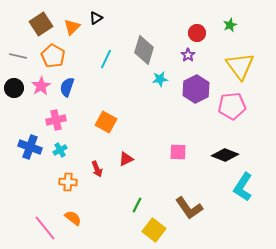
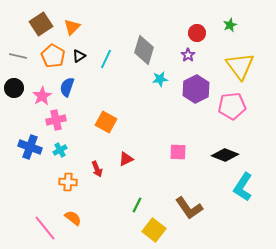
black triangle: moved 17 px left, 38 px down
pink star: moved 1 px right, 10 px down
